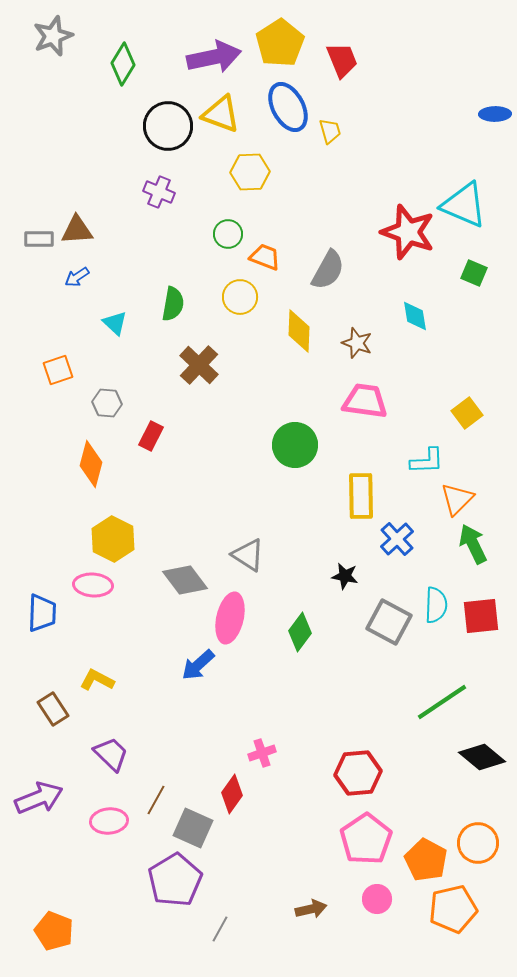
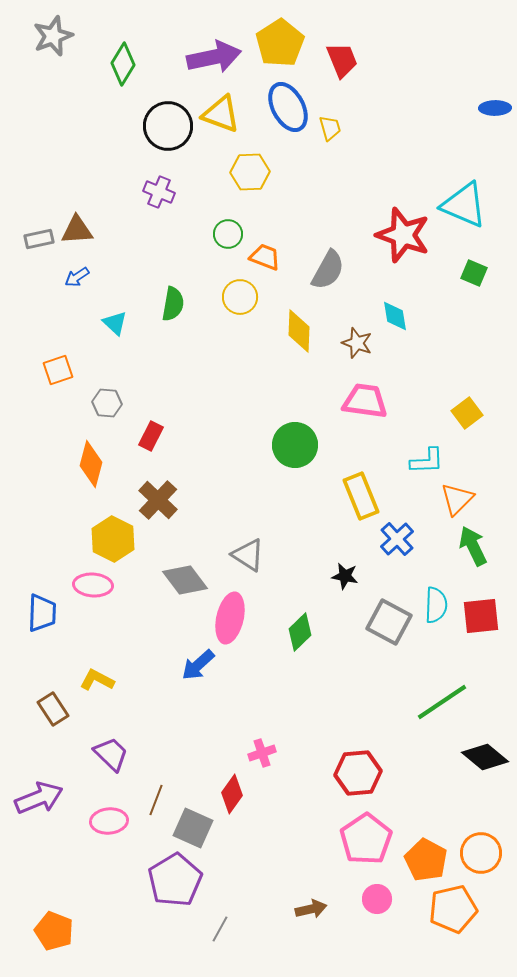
blue ellipse at (495, 114): moved 6 px up
yellow trapezoid at (330, 131): moved 3 px up
red star at (408, 232): moved 5 px left, 3 px down
gray rectangle at (39, 239): rotated 12 degrees counterclockwise
cyan diamond at (415, 316): moved 20 px left
brown cross at (199, 365): moved 41 px left, 135 px down
yellow rectangle at (361, 496): rotated 21 degrees counterclockwise
green arrow at (473, 544): moved 2 px down
green diamond at (300, 632): rotated 9 degrees clockwise
black diamond at (482, 757): moved 3 px right
brown line at (156, 800): rotated 8 degrees counterclockwise
orange circle at (478, 843): moved 3 px right, 10 px down
